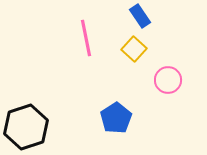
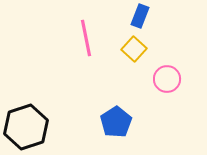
blue rectangle: rotated 55 degrees clockwise
pink circle: moved 1 px left, 1 px up
blue pentagon: moved 4 px down
